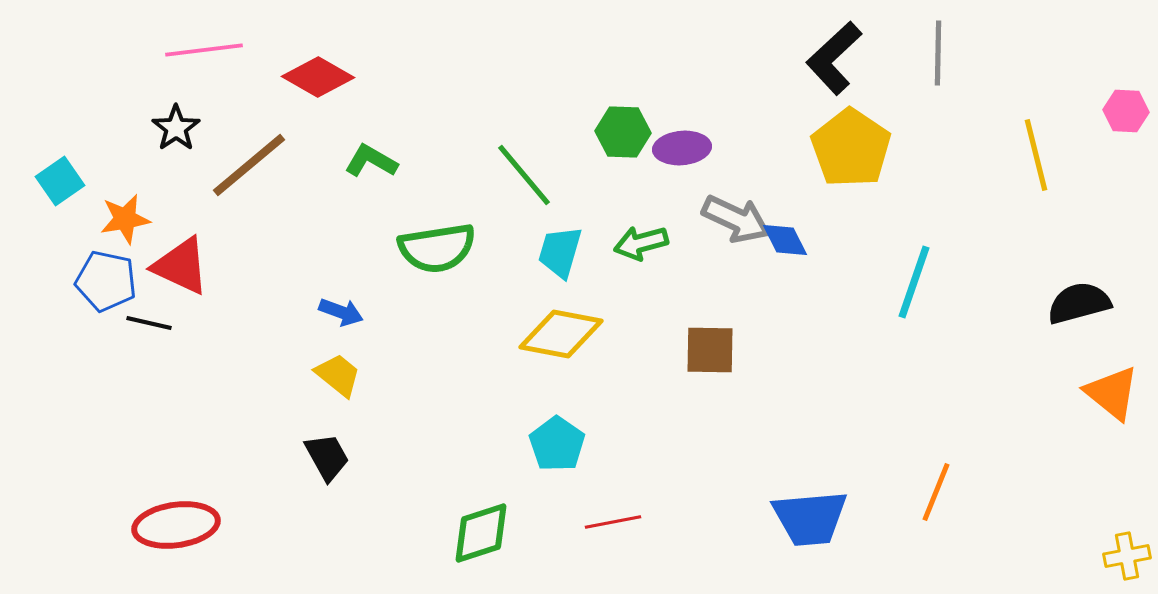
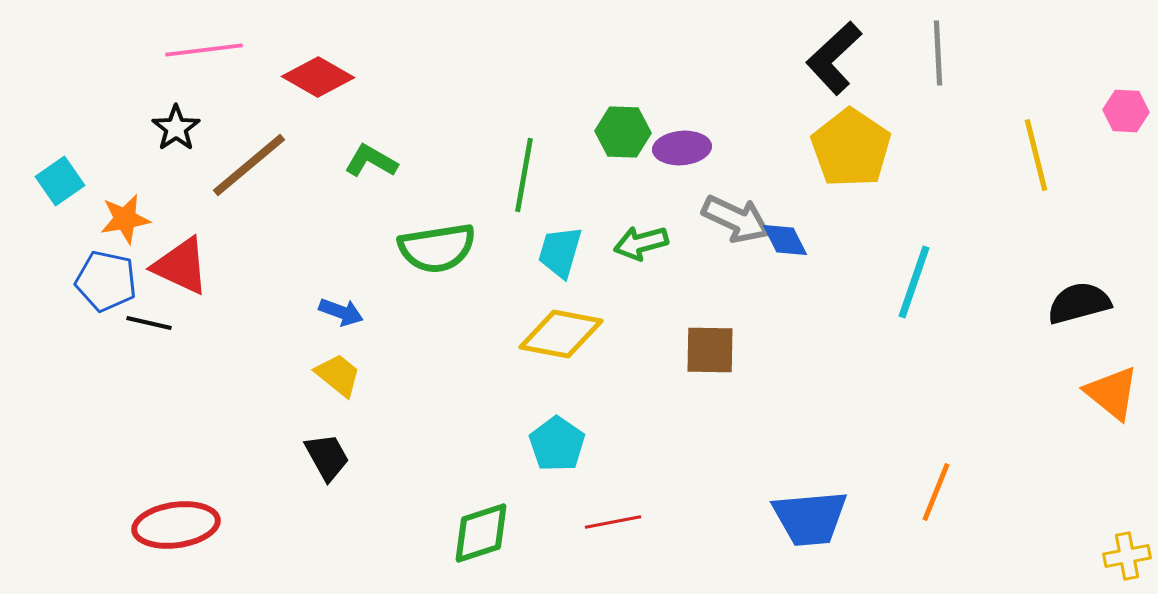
gray line: rotated 4 degrees counterclockwise
green line: rotated 50 degrees clockwise
